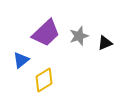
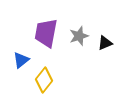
purple trapezoid: rotated 144 degrees clockwise
yellow diamond: rotated 20 degrees counterclockwise
